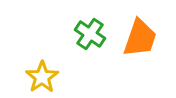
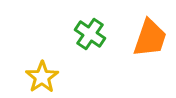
orange trapezoid: moved 10 px right
